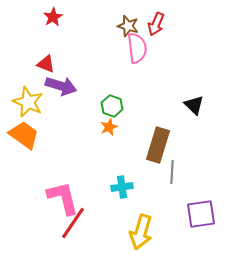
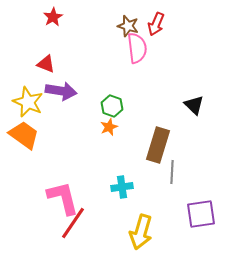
purple arrow: moved 5 px down; rotated 8 degrees counterclockwise
